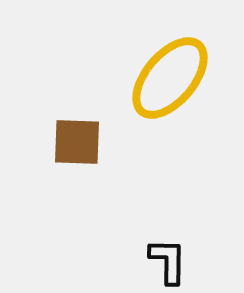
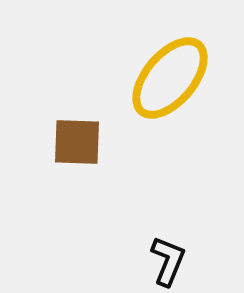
black L-shape: rotated 21 degrees clockwise
